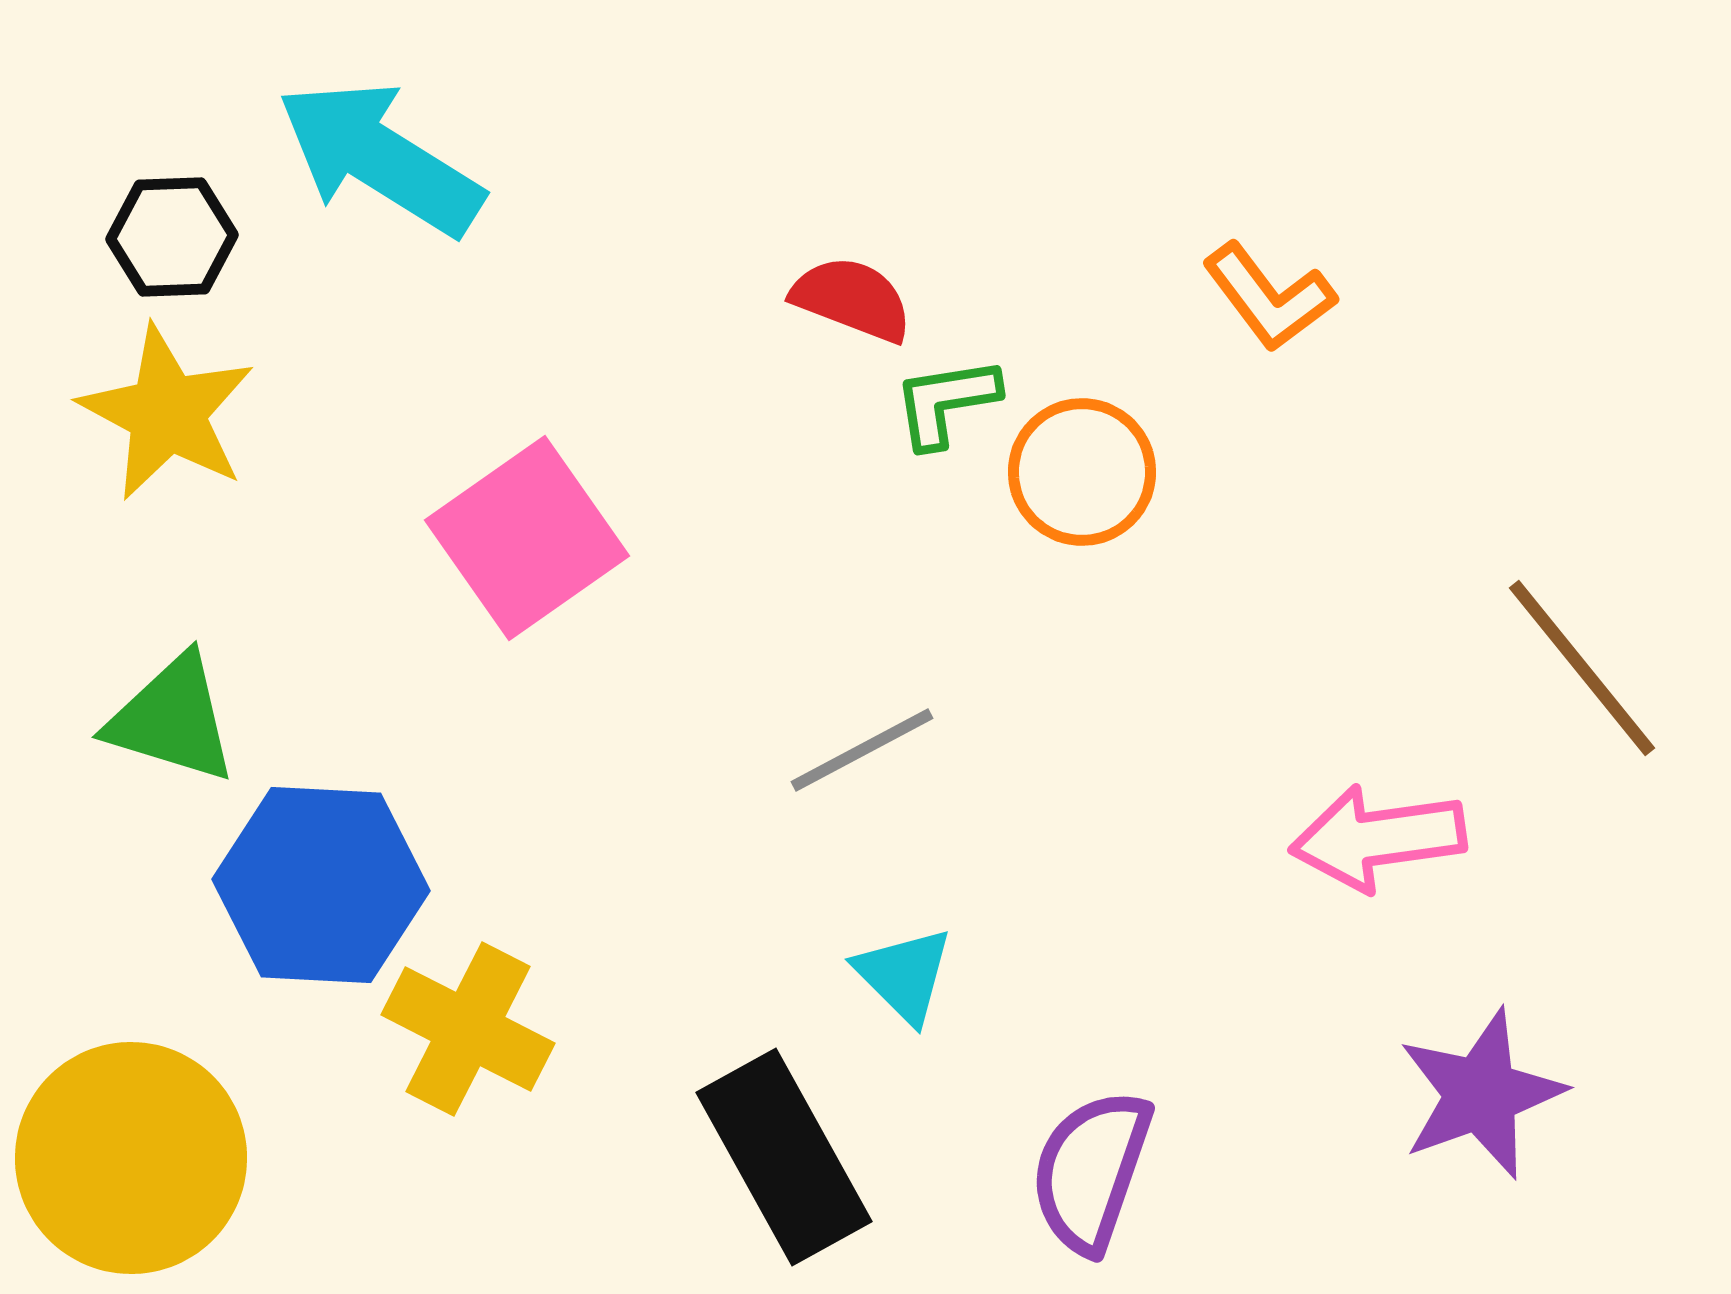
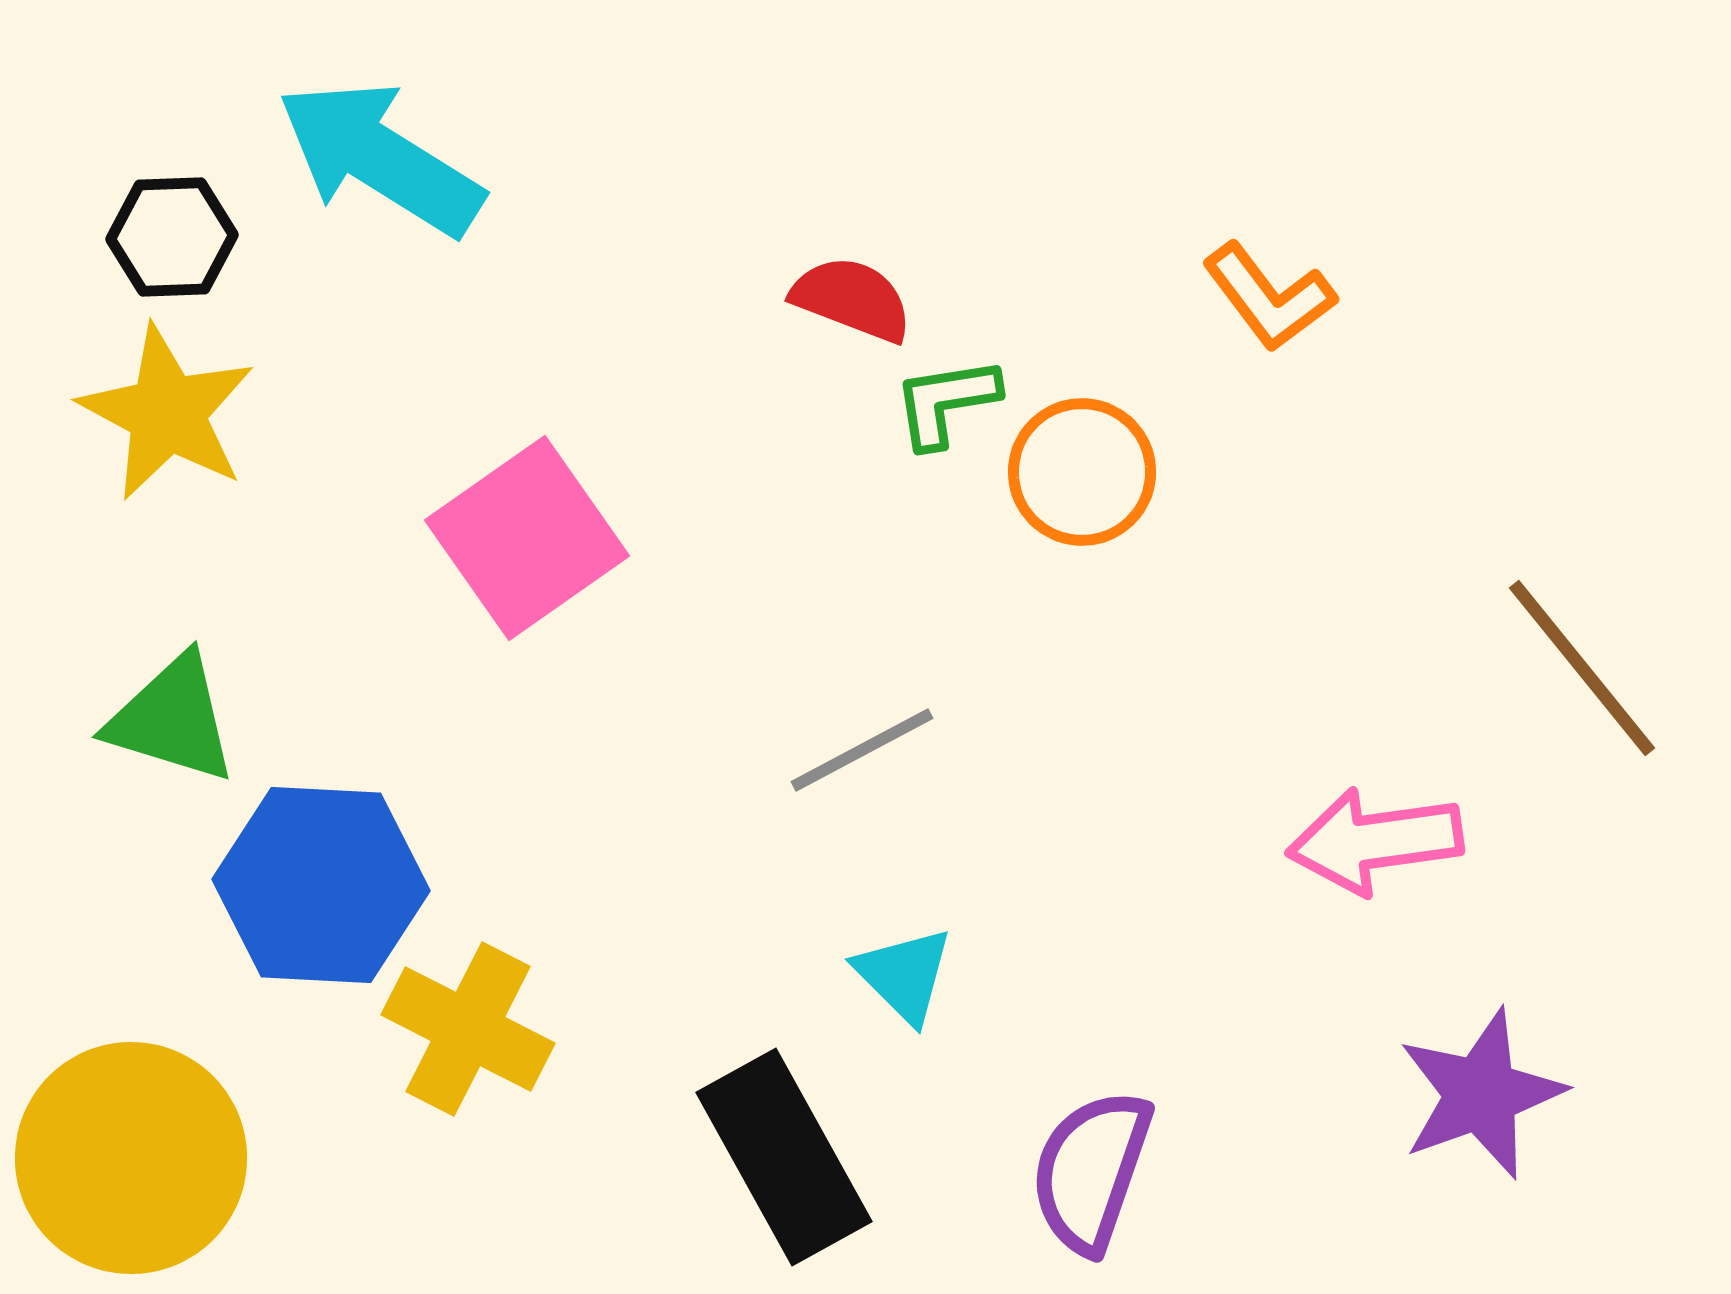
pink arrow: moved 3 px left, 3 px down
